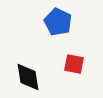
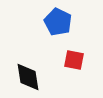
red square: moved 4 px up
